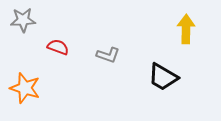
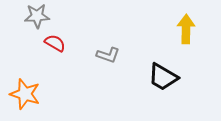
gray star: moved 14 px right, 4 px up
red semicircle: moved 3 px left, 4 px up; rotated 10 degrees clockwise
orange star: moved 6 px down
